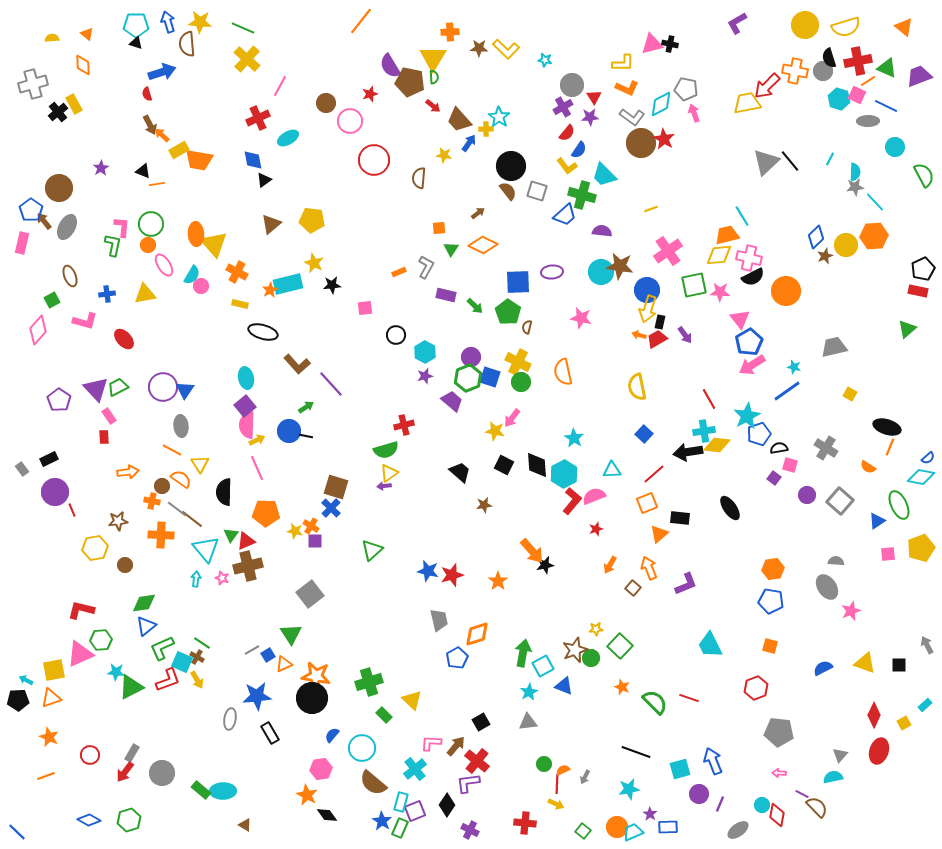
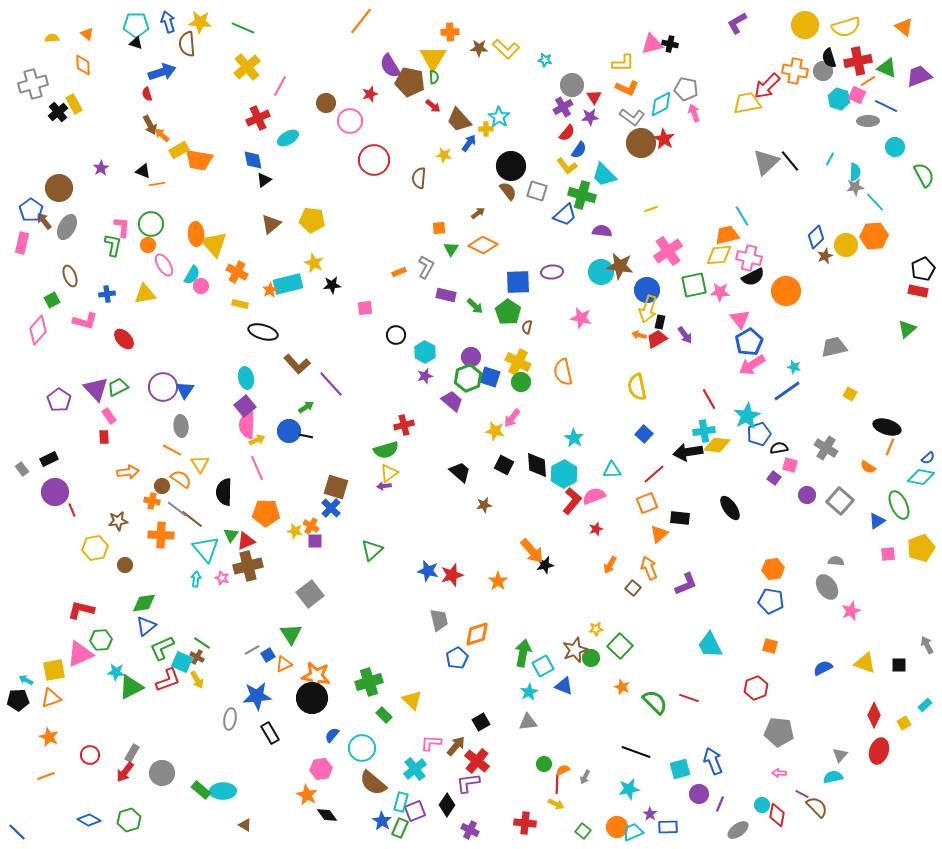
yellow cross at (247, 59): moved 8 px down; rotated 8 degrees clockwise
